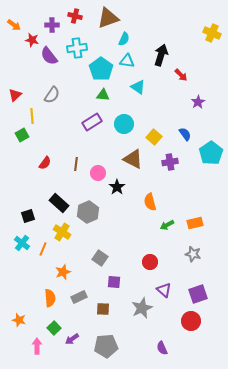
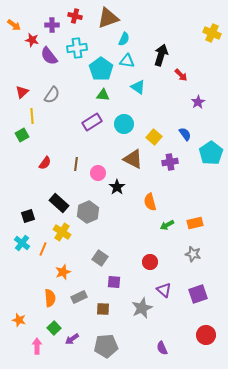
red triangle at (15, 95): moved 7 px right, 3 px up
red circle at (191, 321): moved 15 px right, 14 px down
